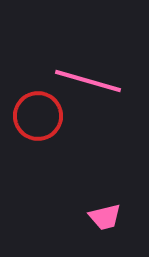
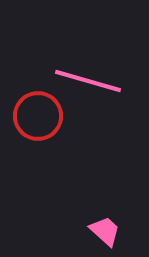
pink trapezoid: moved 14 px down; rotated 124 degrees counterclockwise
